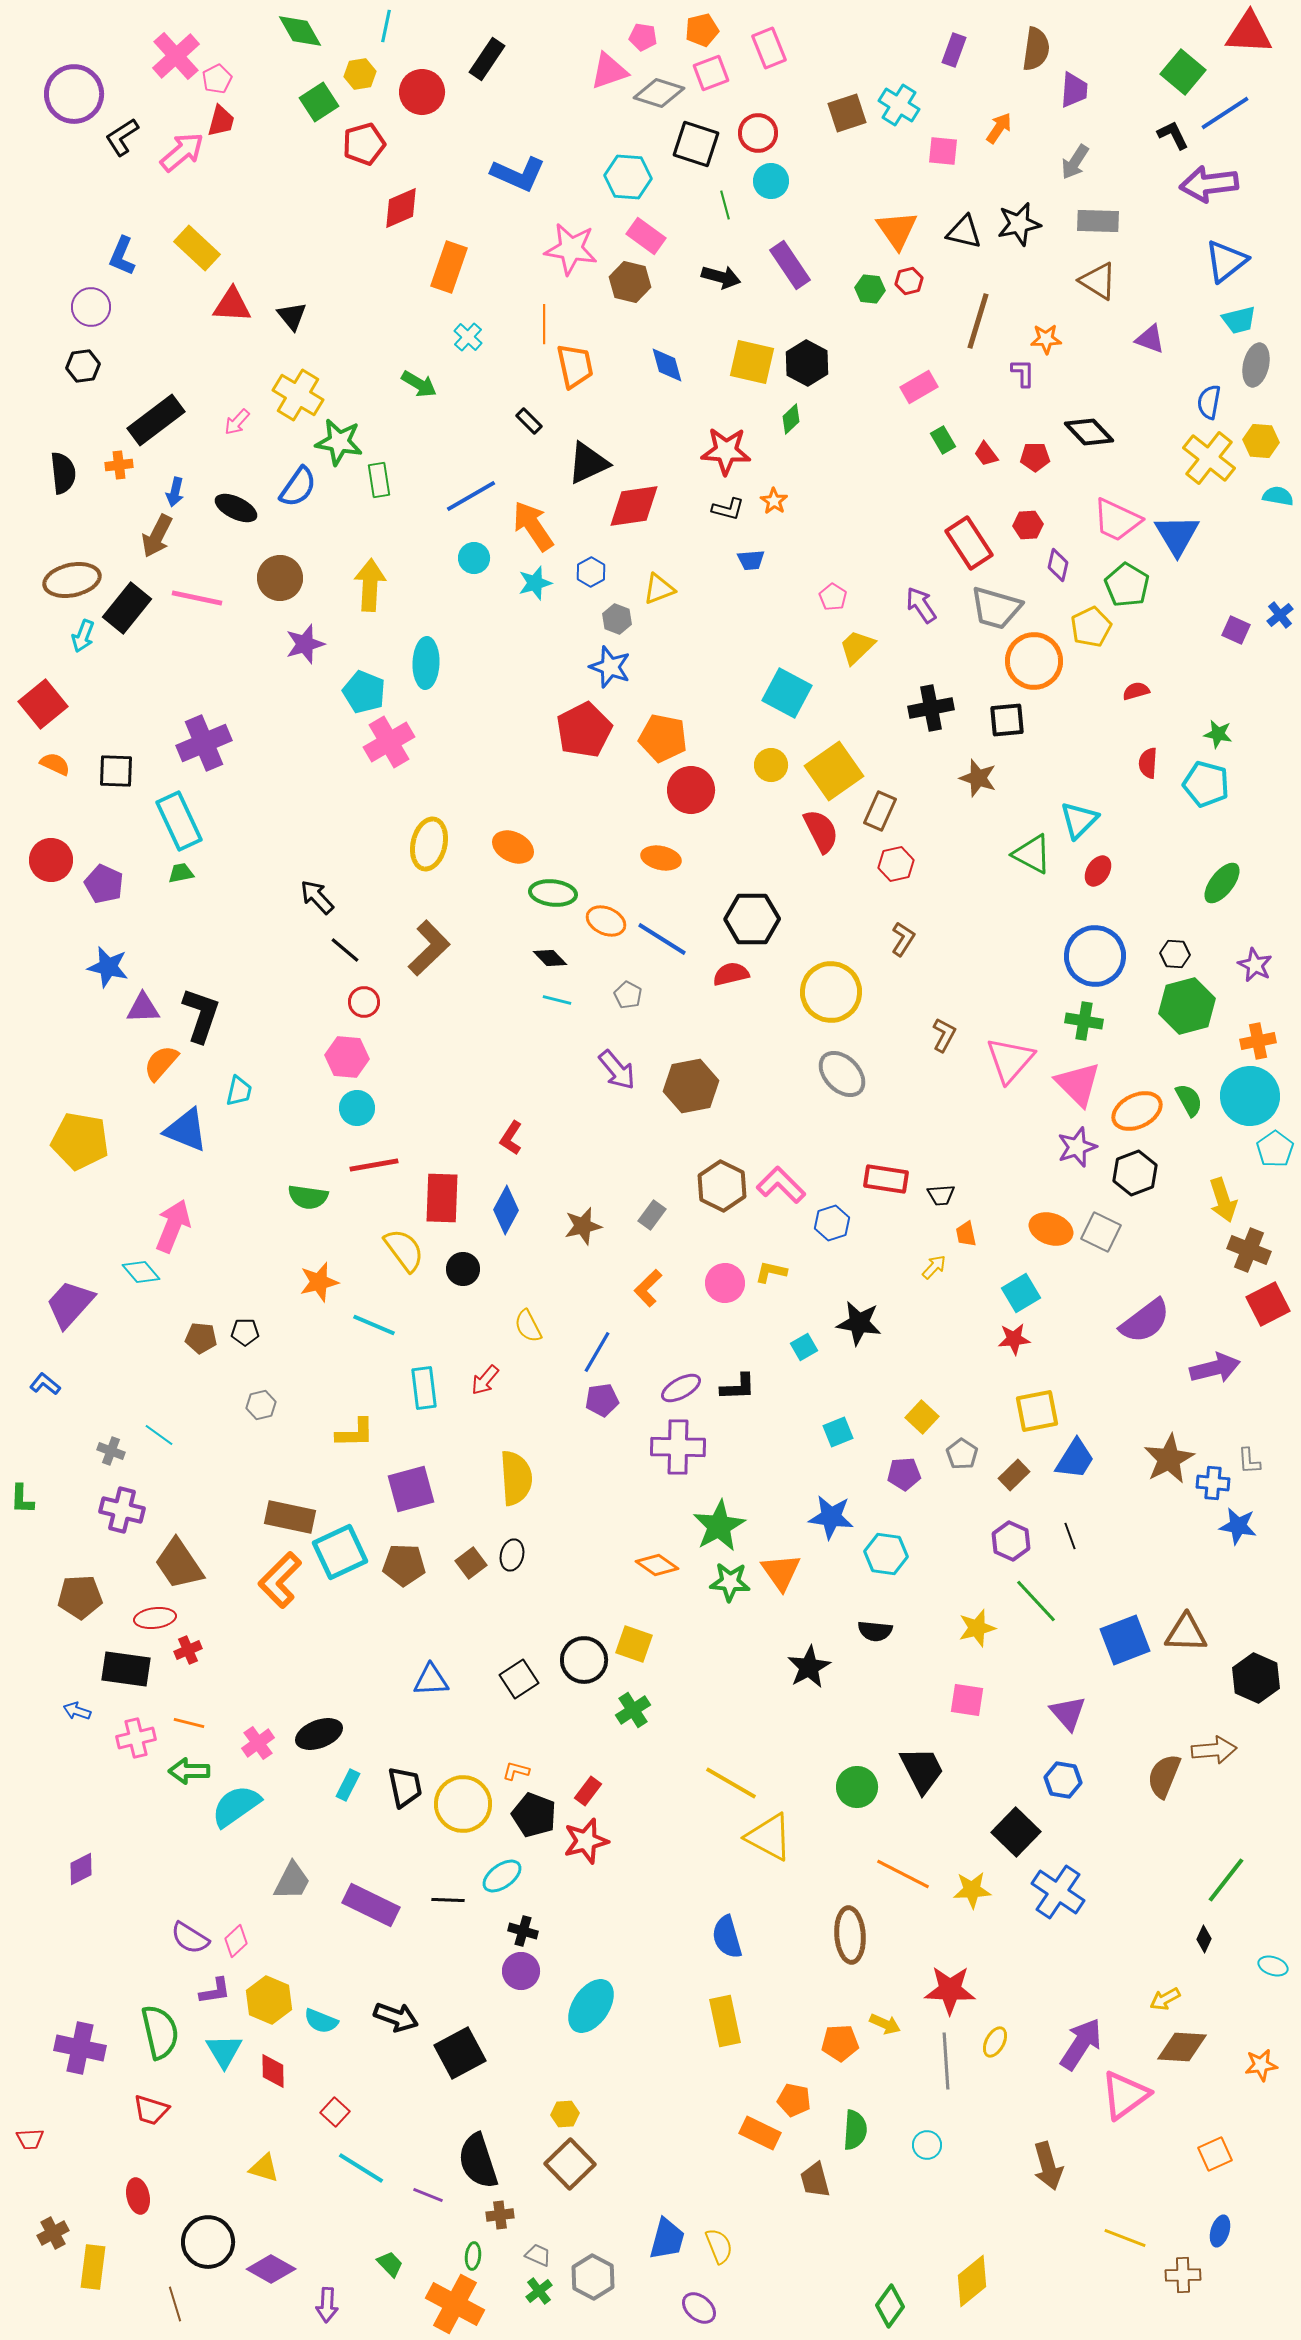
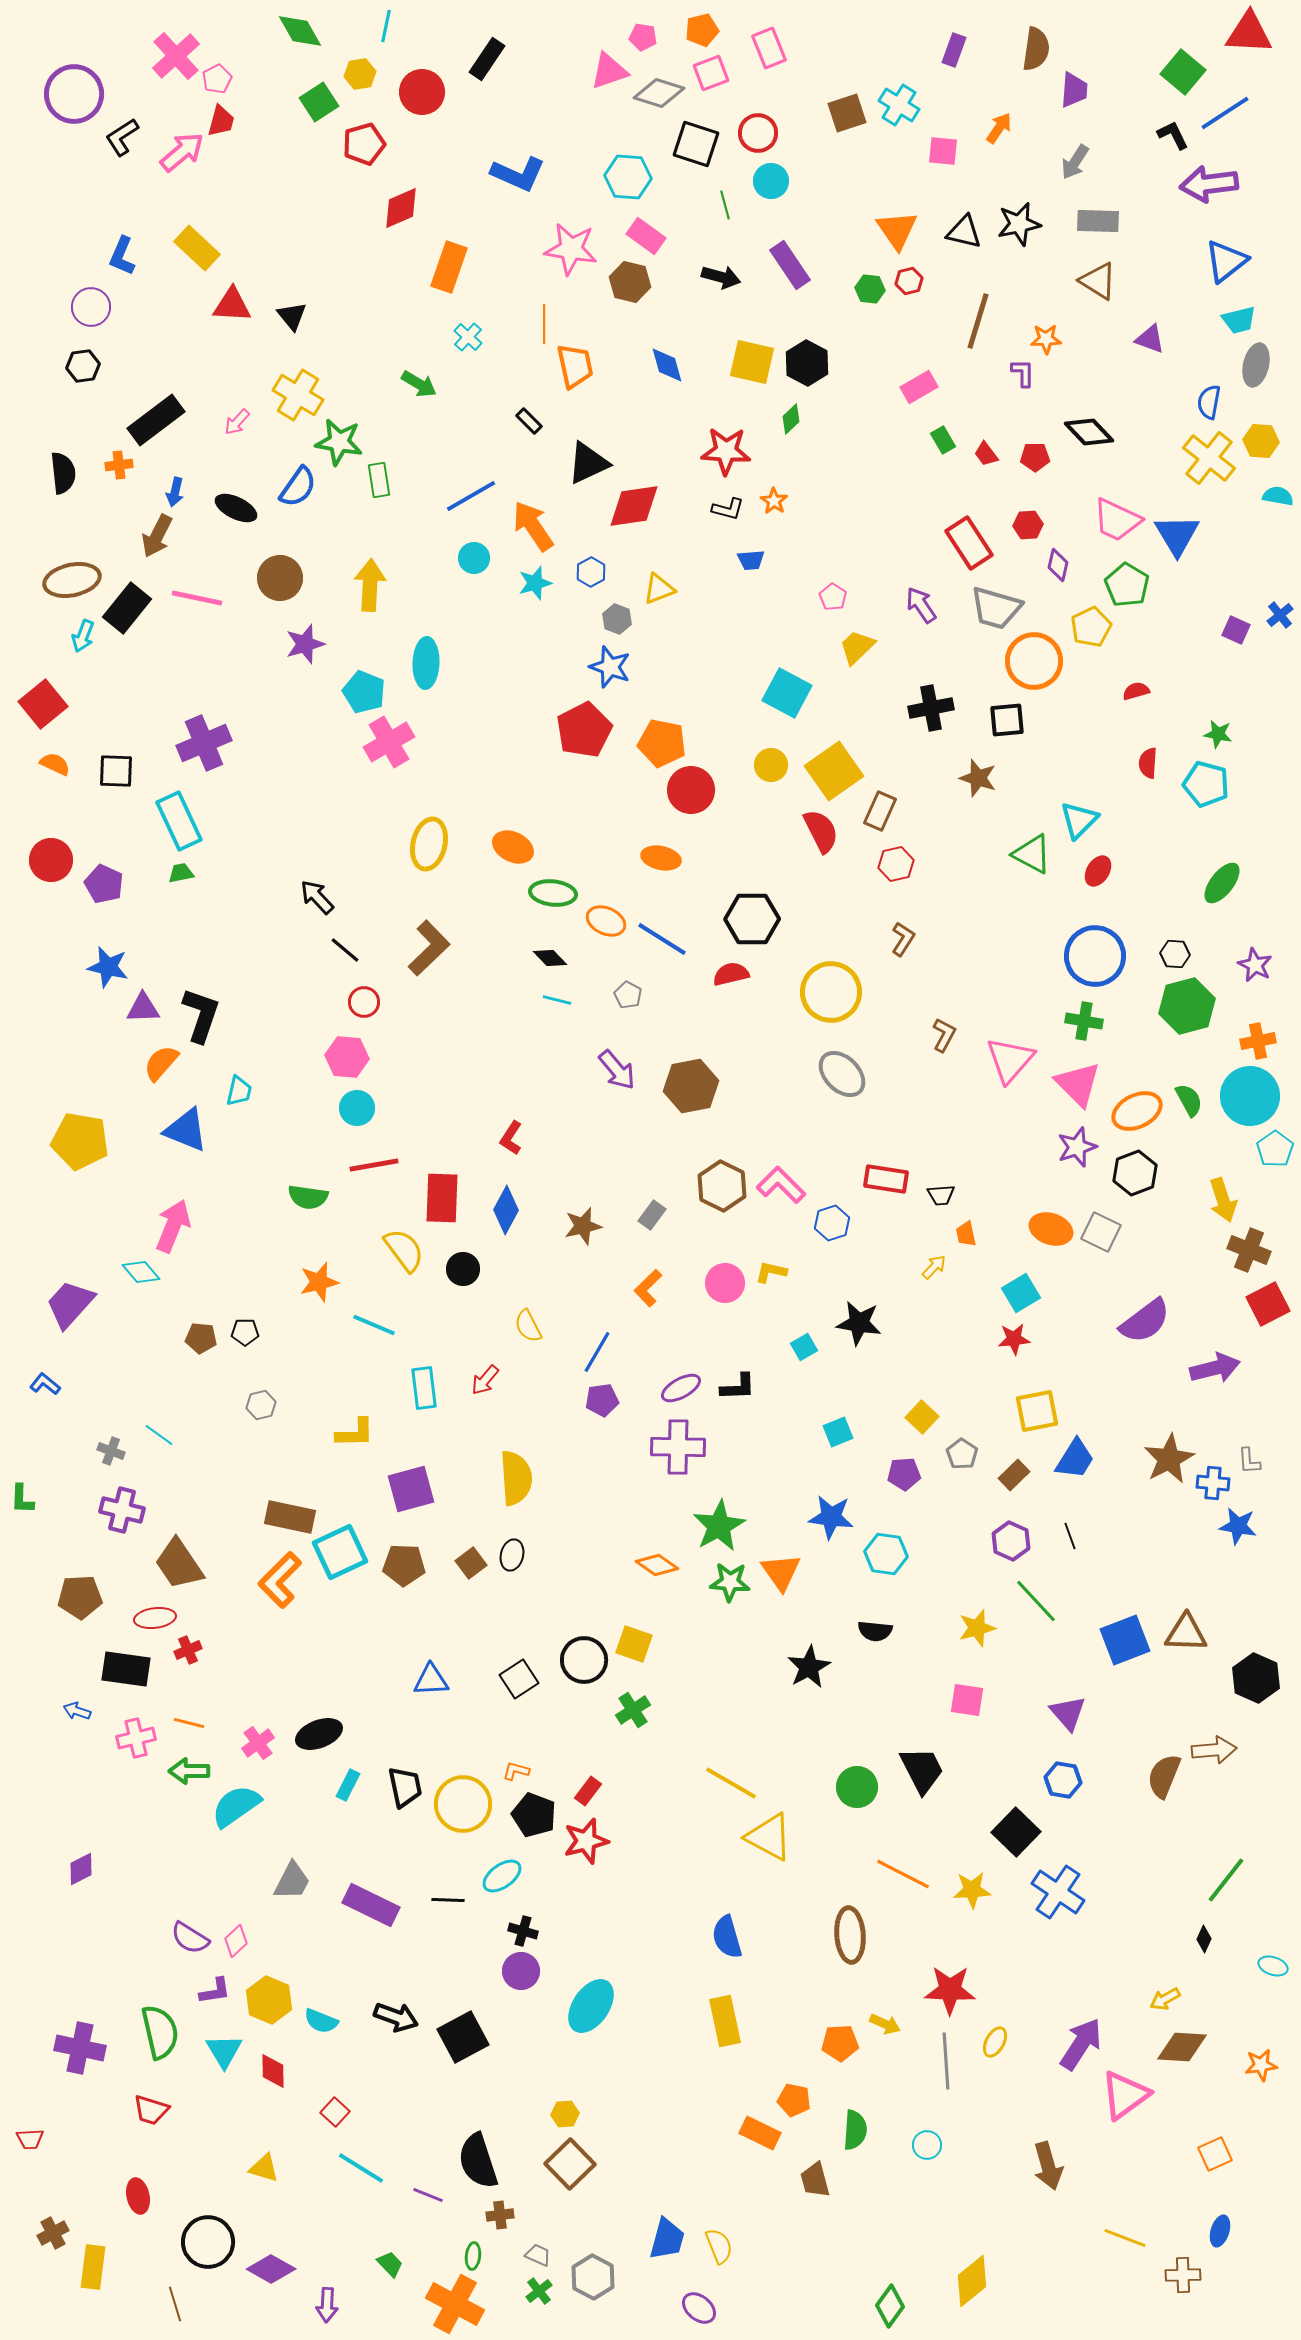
orange pentagon at (663, 738): moved 1 px left, 5 px down
black square at (460, 2053): moved 3 px right, 16 px up
